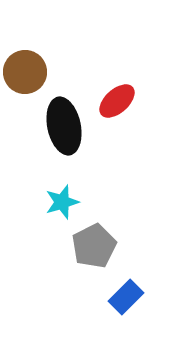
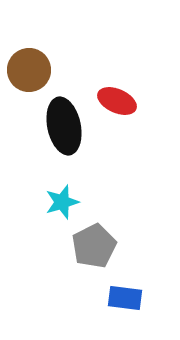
brown circle: moved 4 px right, 2 px up
red ellipse: rotated 66 degrees clockwise
blue rectangle: moved 1 px left, 1 px down; rotated 52 degrees clockwise
